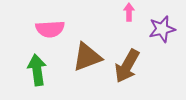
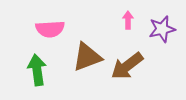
pink arrow: moved 1 px left, 8 px down
brown arrow: rotated 24 degrees clockwise
